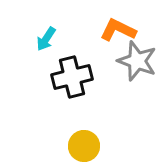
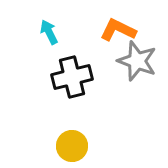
cyan arrow: moved 3 px right, 7 px up; rotated 120 degrees clockwise
yellow circle: moved 12 px left
